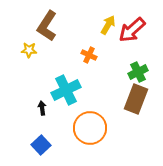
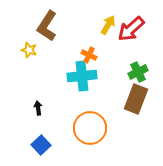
red arrow: moved 1 px left, 1 px up
yellow star: rotated 14 degrees clockwise
cyan cross: moved 16 px right, 14 px up; rotated 20 degrees clockwise
black arrow: moved 4 px left
